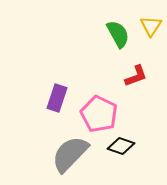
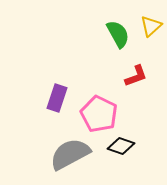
yellow triangle: rotated 15 degrees clockwise
gray semicircle: rotated 18 degrees clockwise
